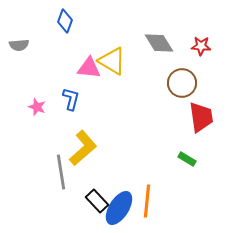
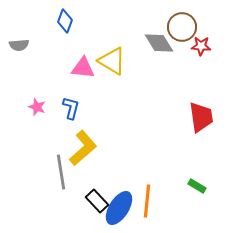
pink triangle: moved 6 px left
brown circle: moved 56 px up
blue L-shape: moved 9 px down
green rectangle: moved 10 px right, 27 px down
